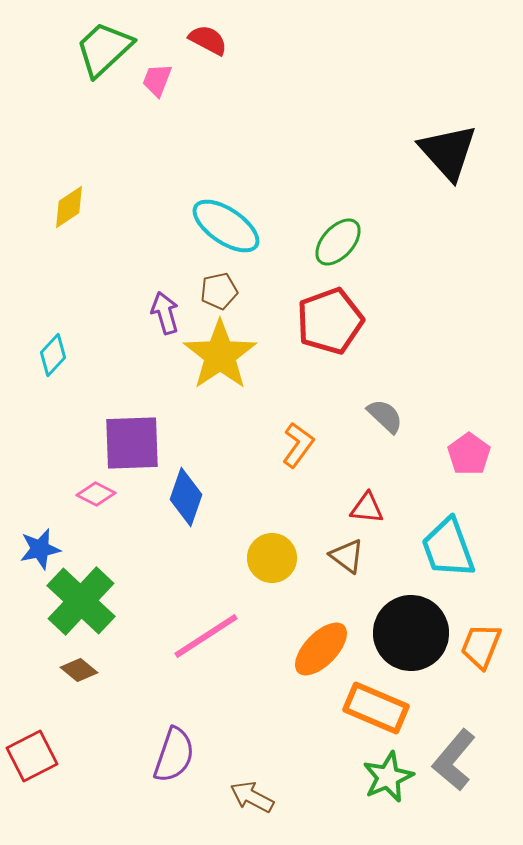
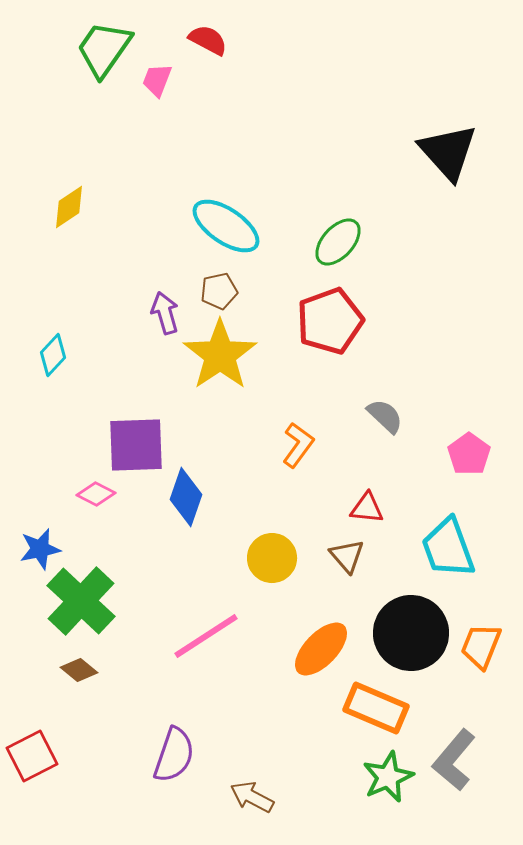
green trapezoid: rotated 12 degrees counterclockwise
purple square: moved 4 px right, 2 px down
brown triangle: rotated 12 degrees clockwise
